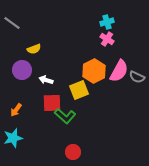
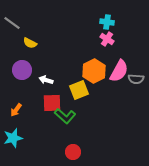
cyan cross: rotated 24 degrees clockwise
yellow semicircle: moved 4 px left, 6 px up; rotated 48 degrees clockwise
gray semicircle: moved 1 px left, 2 px down; rotated 21 degrees counterclockwise
